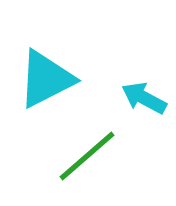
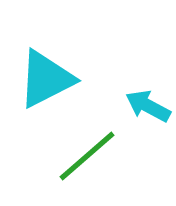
cyan arrow: moved 4 px right, 8 px down
